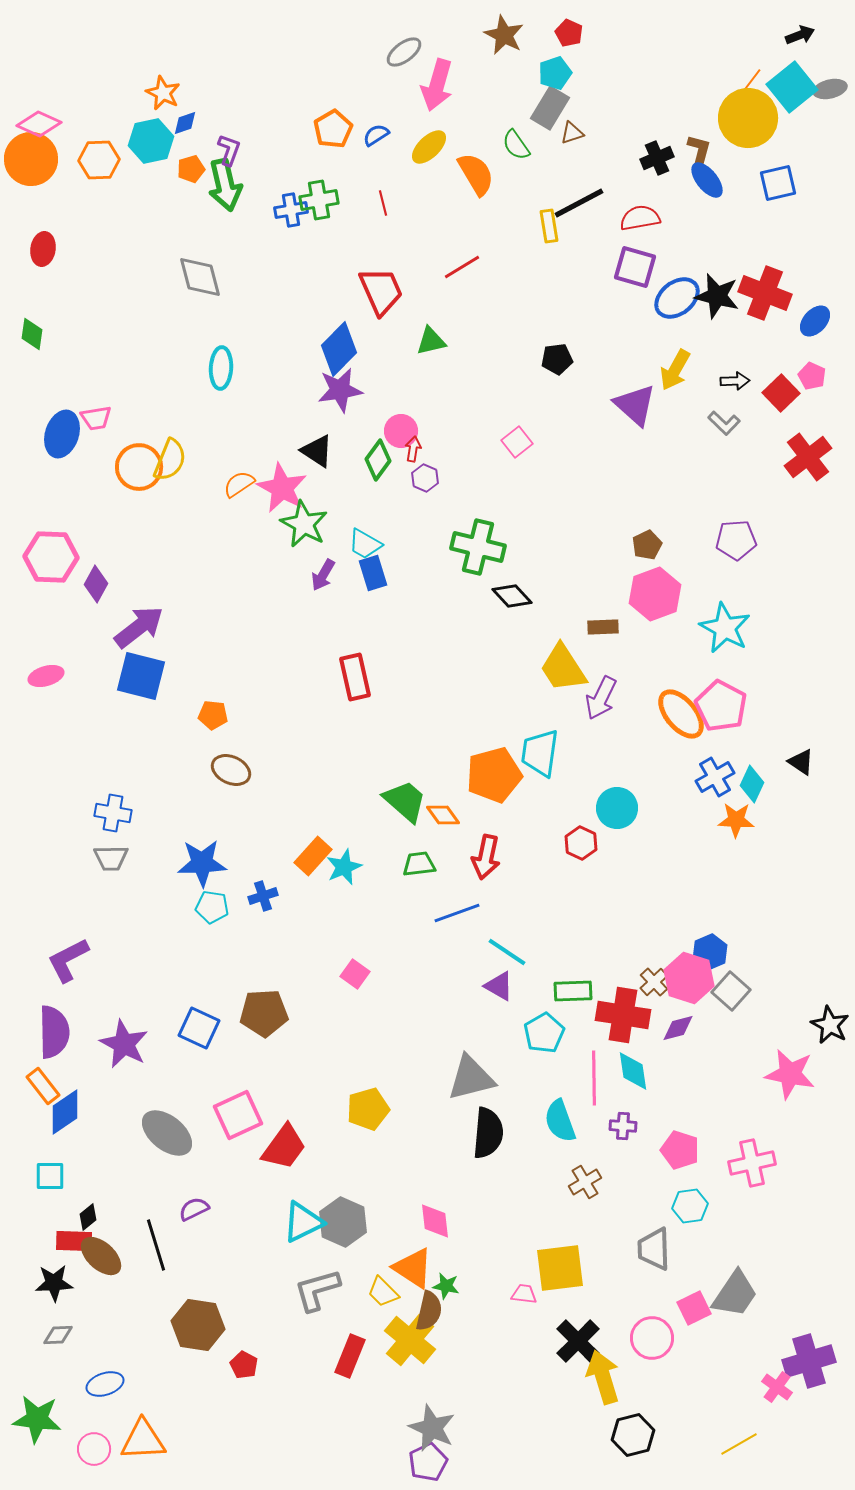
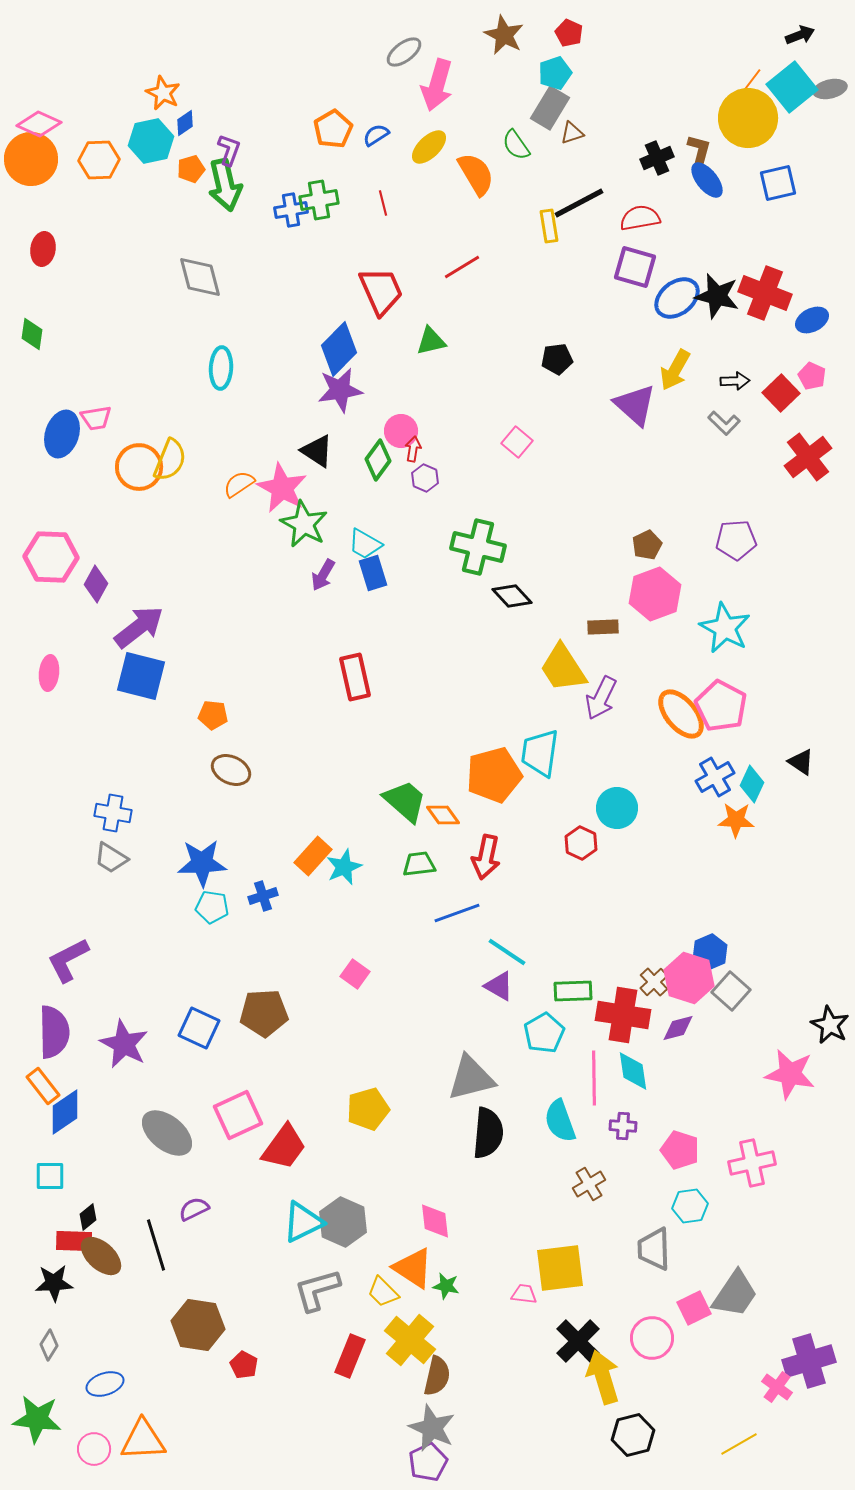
blue diamond at (185, 123): rotated 16 degrees counterclockwise
blue ellipse at (815, 321): moved 3 px left, 1 px up; rotated 20 degrees clockwise
pink square at (517, 442): rotated 12 degrees counterclockwise
pink ellipse at (46, 676): moved 3 px right, 3 px up; rotated 68 degrees counterclockwise
gray trapezoid at (111, 858): rotated 33 degrees clockwise
brown cross at (585, 1182): moved 4 px right, 2 px down
brown semicircle at (429, 1311): moved 8 px right, 65 px down
gray diamond at (58, 1335): moved 9 px left, 10 px down; rotated 56 degrees counterclockwise
